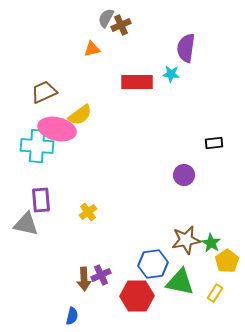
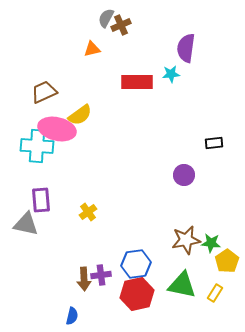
cyan star: rotated 12 degrees counterclockwise
green star: rotated 24 degrees counterclockwise
blue hexagon: moved 17 px left
purple cross: rotated 18 degrees clockwise
green triangle: moved 2 px right, 3 px down
red hexagon: moved 2 px up; rotated 12 degrees counterclockwise
